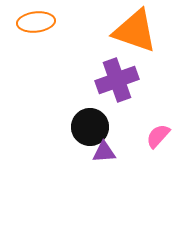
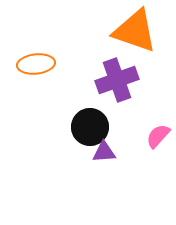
orange ellipse: moved 42 px down
